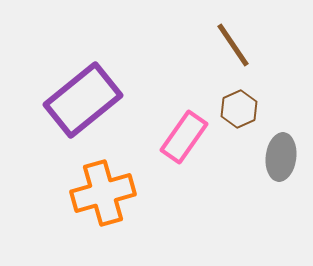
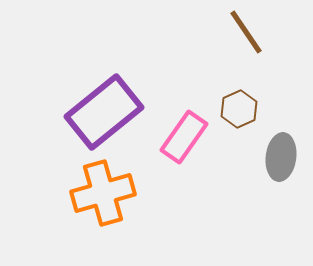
brown line: moved 13 px right, 13 px up
purple rectangle: moved 21 px right, 12 px down
